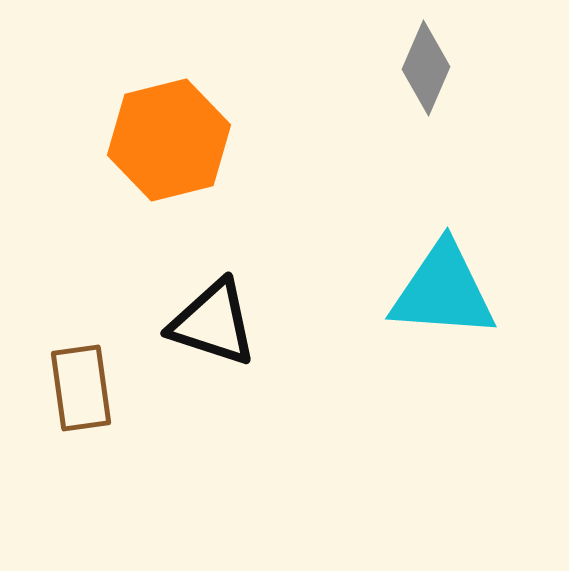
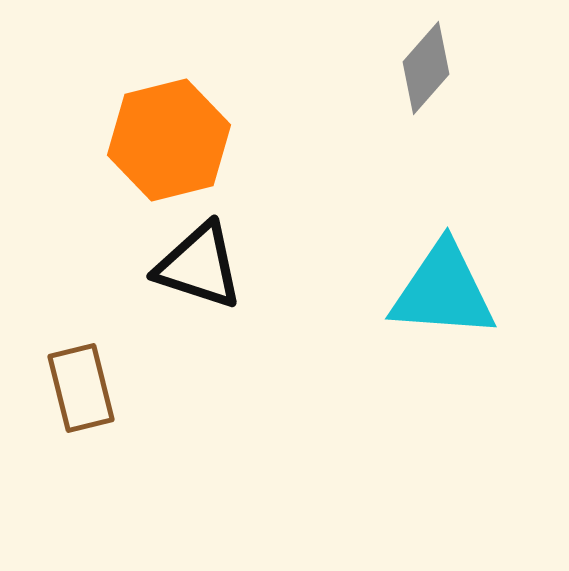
gray diamond: rotated 18 degrees clockwise
black triangle: moved 14 px left, 57 px up
brown rectangle: rotated 6 degrees counterclockwise
